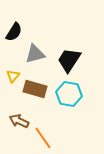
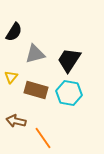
yellow triangle: moved 2 px left, 1 px down
brown rectangle: moved 1 px right, 1 px down
cyan hexagon: moved 1 px up
brown arrow: moved 3 px left; rotated 12 degrees counterclockwise
